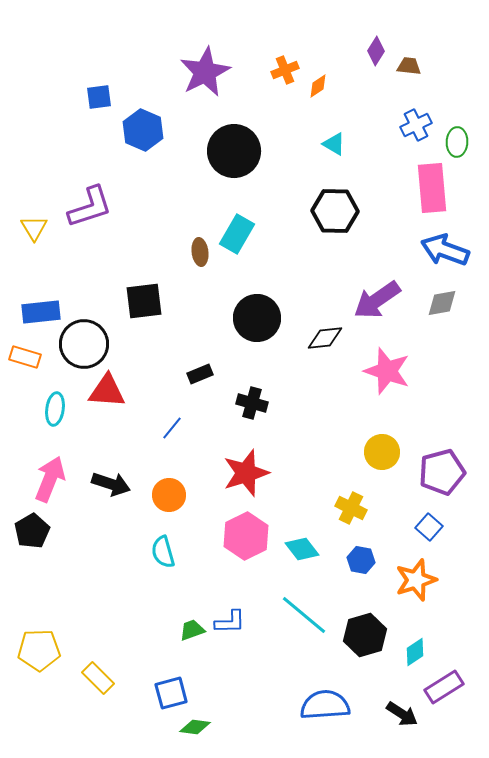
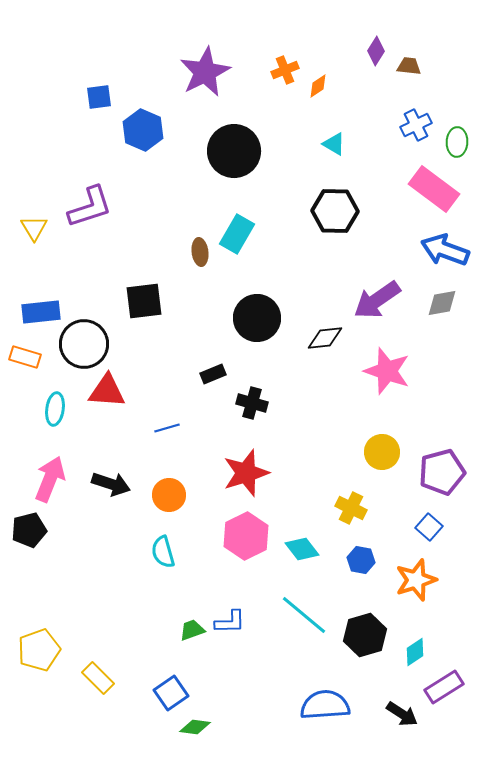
pink rectangle at (432, 188): moved 2 px right, 1 px down; rotated 48 degrees counterclockwise
black rectangle at (200, 374): moved 13 px right
blue line at (172, 428): moved 5 px left; rotated 35 degrees clockwise
black pentagon at (32, 531): moved 3 px left, 1 px up; rotated 16 degrees clockwise
yellow pentagon at (39, 650): rotated 18 degrees counterclockwise
blue square at (171, 693): rotated 20 degrees counterclockwise
